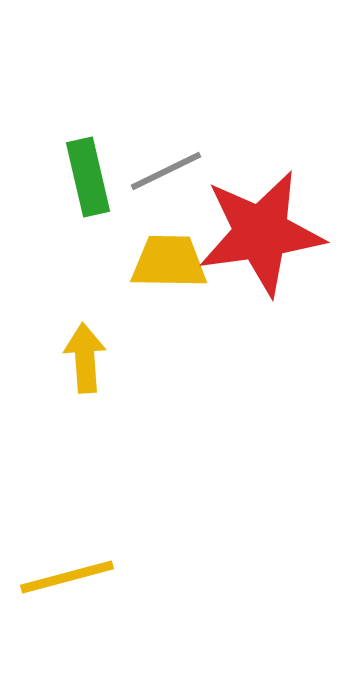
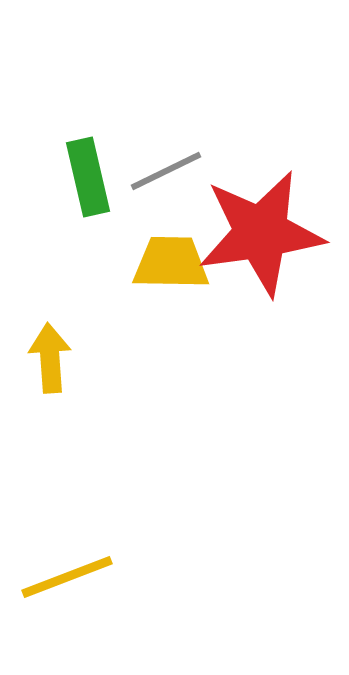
yellow trapezoid: moved 2 px right, 1 px down
yellow arrow: moved 35 px left
yellow line: rotated 6 degrees counterclockwise
